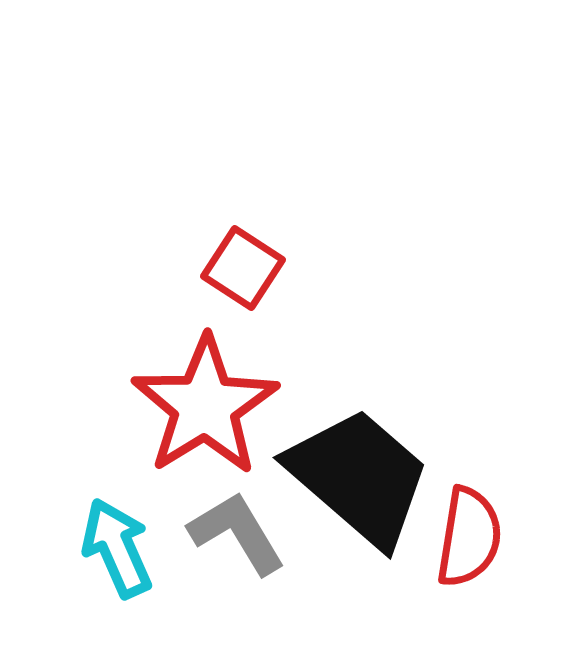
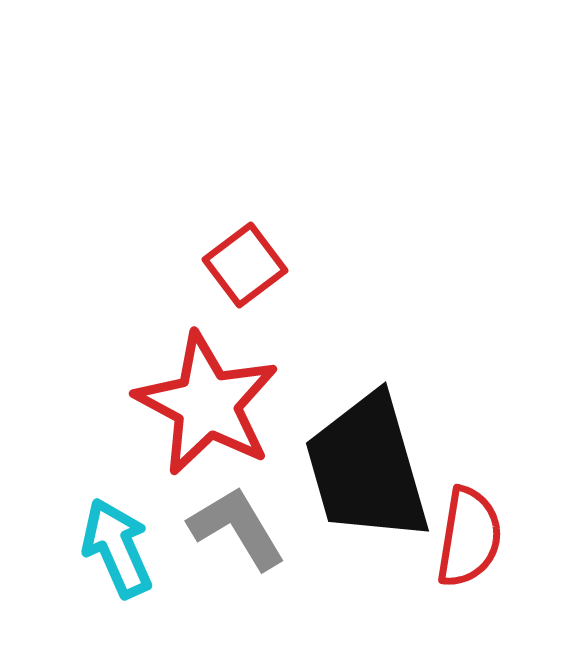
red square: moved 2 px right, 3 px up; rotated 20 degrees clockwise
red star: moved 2 px right, 2 px up; rotated 12 degrees counterclockwise
black trapezoid: moved 8 px right, 9 px up; rotated 147 degrees counterclockwise
gray L-shape: moved 5 px up
